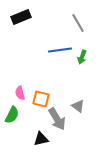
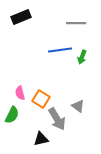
gray line: moved 2 px left; rotated 60 degrees counterclockwise
orange square: rotated 18 degrees clockwise
